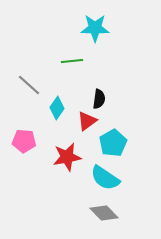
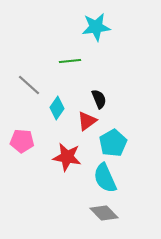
cyan star: moved 1 px right, 1 px up; rotated 8 degrees counterclockwise
green line: moved 2 px left
black semicircle: rotated 30 degrees counterclockwise
pink pentagon: moved 2 px left
red star: rotated 20 degrees clockwise
cyan semicircle: rotated 32 degrees clockwise
